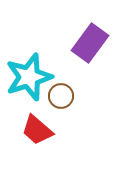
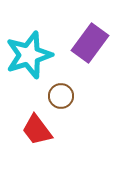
cyan star: moved 22 px up
red trapezoid: rotated 12 degrees clockwise
